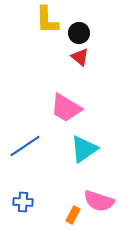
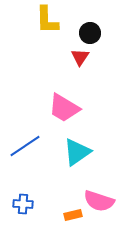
black circle: moved 11 px right
red triangle: rotated 24 degrees clockwise
pink trapezoid: moved 2 px left
cyan triangle: moved 7 px left, 3 px down
blue cross: moved 2 px down
orange rectangle: rotated 48 degrees clockwise
